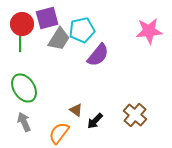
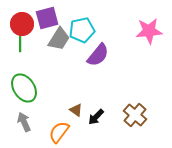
black arrow: moved 1 px right, 4 px up
orange semicircle: moved 1 px up
